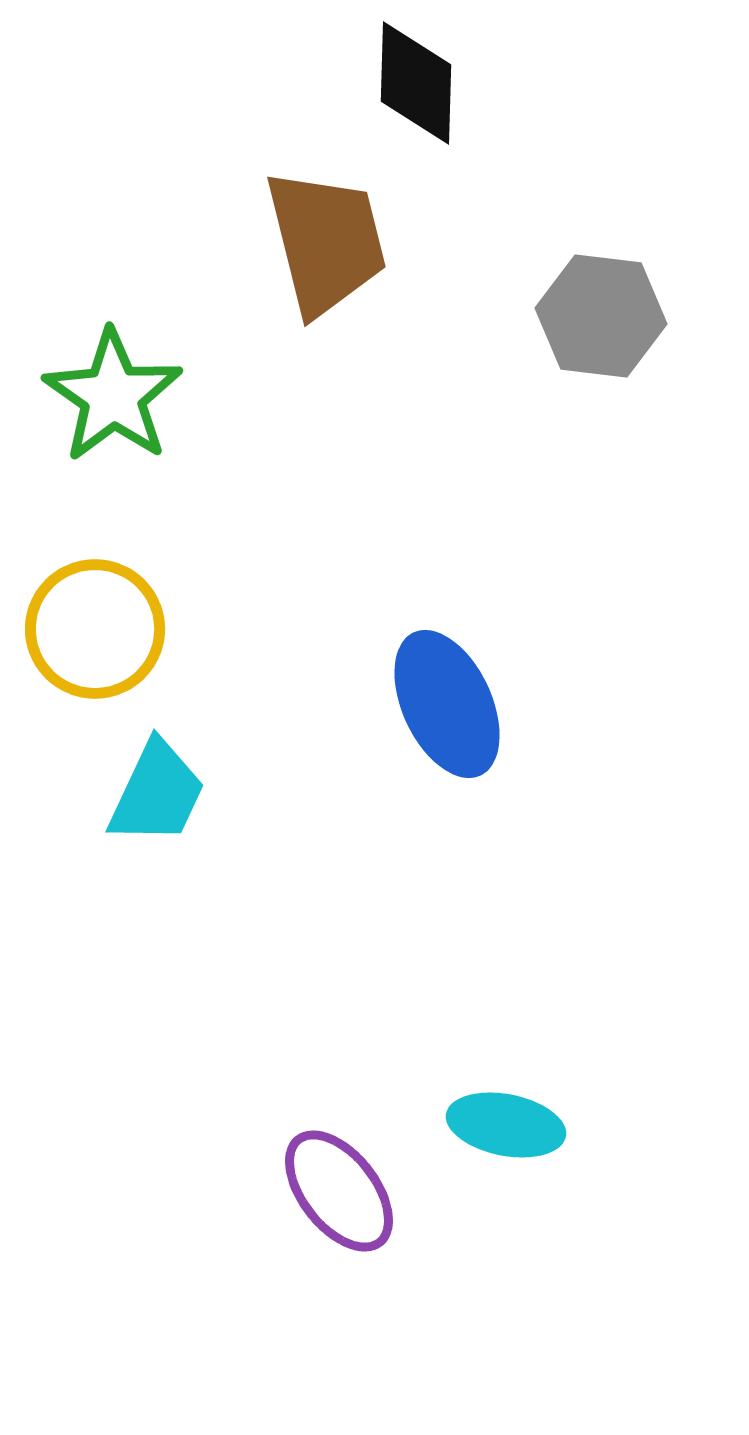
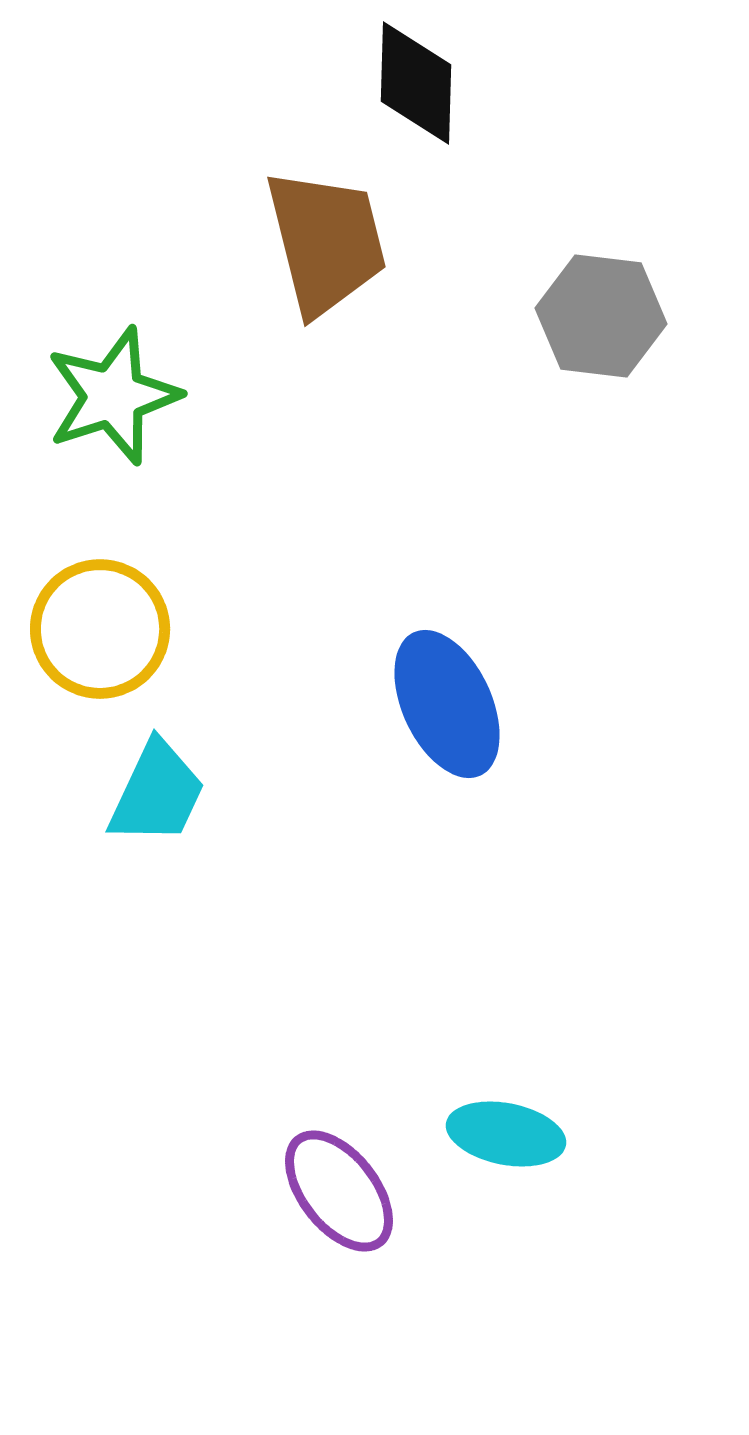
green star: rotated 19 degrees clockwise
yellow circle: moved 5 px right
cyan ellipse: moved 9 px down
